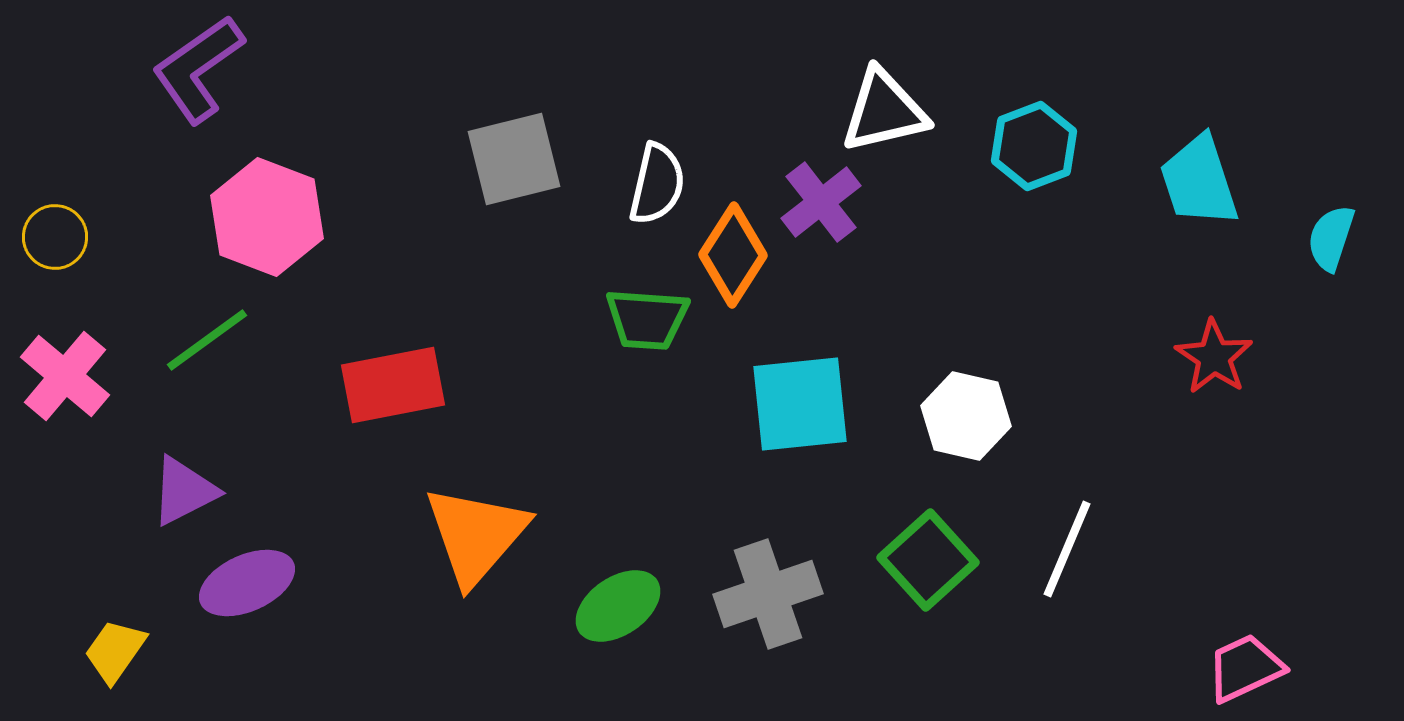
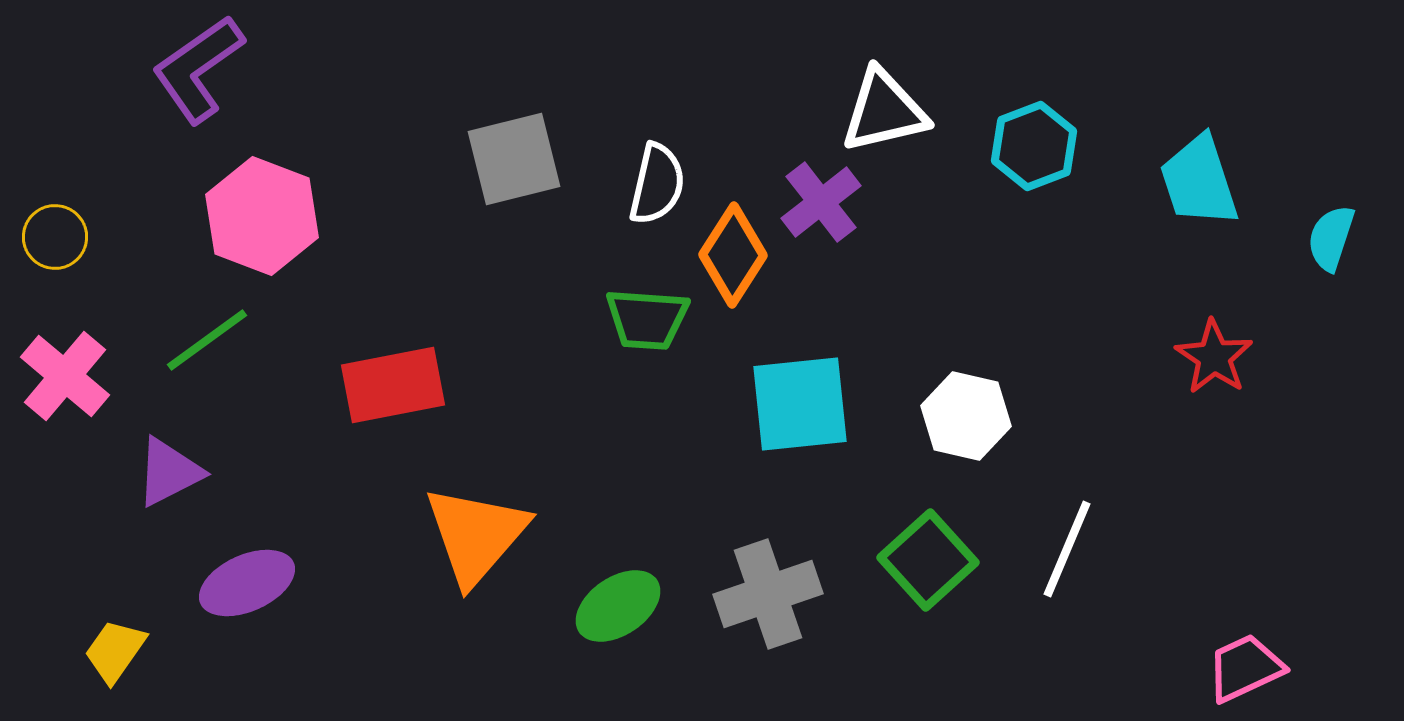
pink hexagon: moved 5 px left, 1 px up
purple triangle: moved 15 px left, 19 px up
